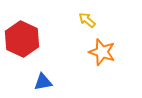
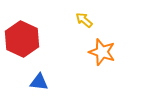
yellow arrow: moved 3 px left
blue triangle: moved 4 px left; rotated 18 degrees clockwise
